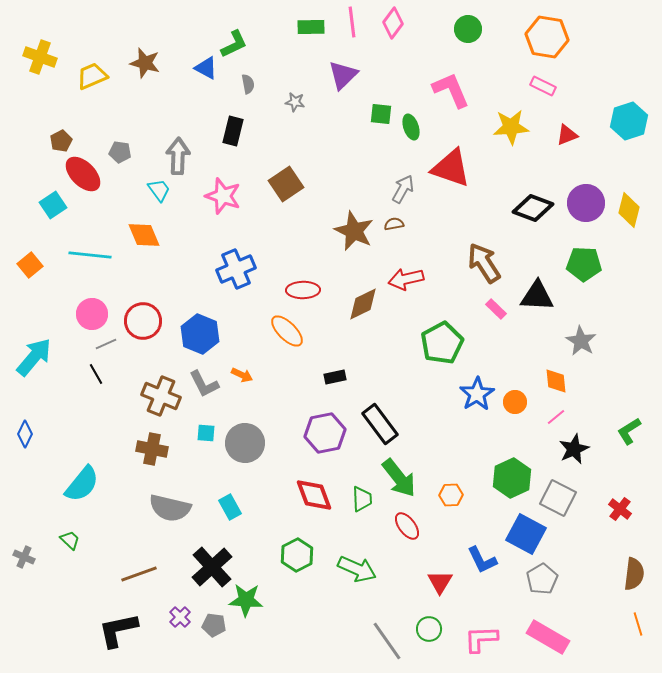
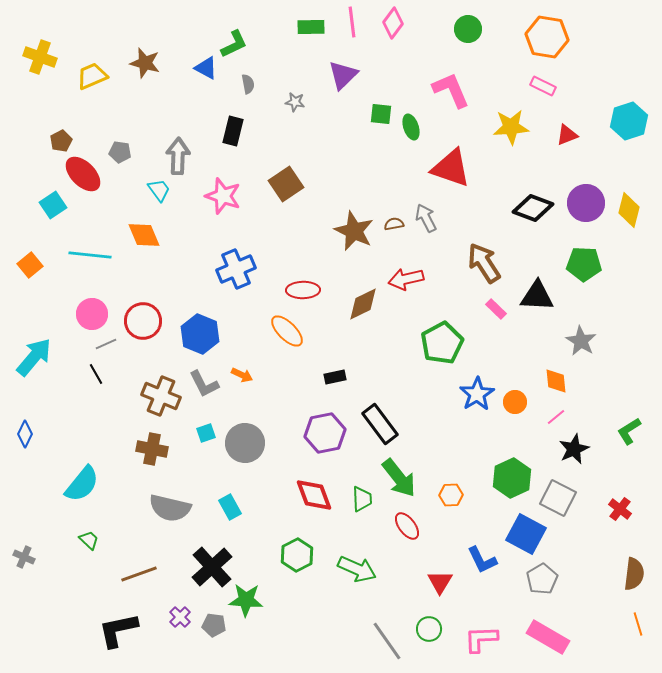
gray arrow at (403, 189): moved 23 px right, 29 px down; rotated 56 degrees counterclockwise
cyan square at (206, 433): rotated 24 degrees counterclockwise
green trapezoid at (70, 540): moved 19 px right
